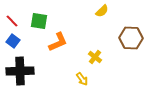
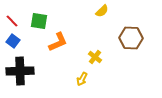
yellow arrow: rotated 64 degrees clockwise
